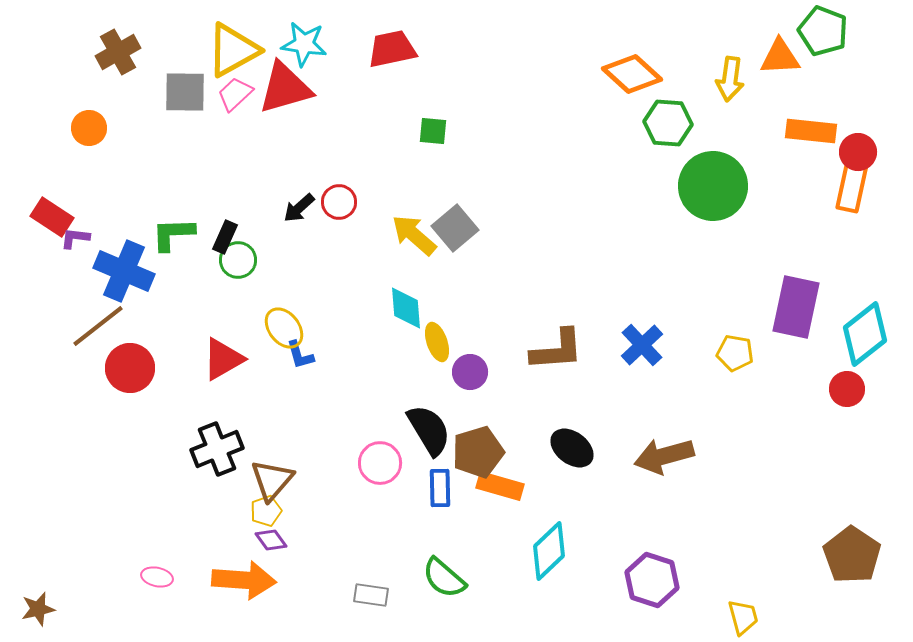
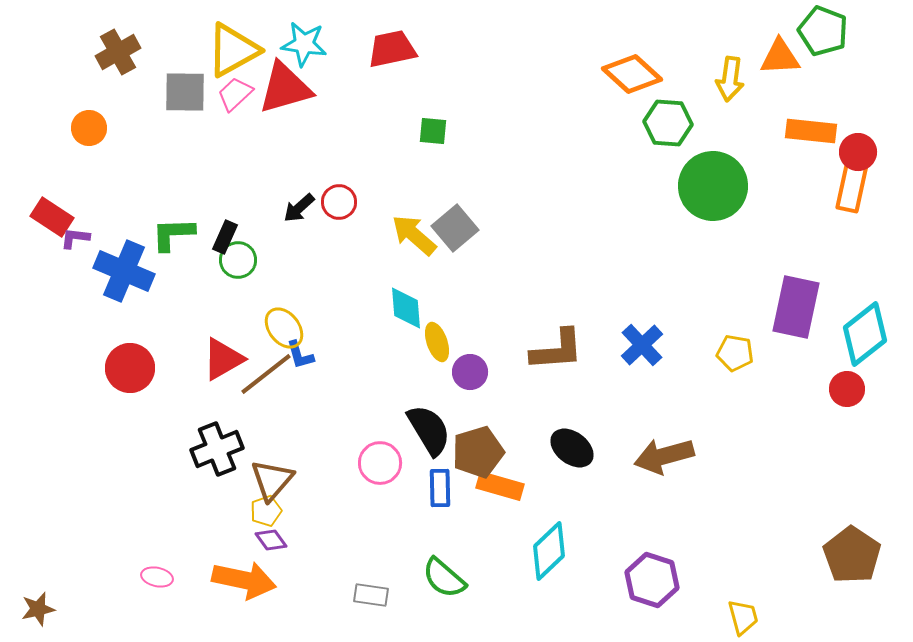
brown line at (98, 326): moved 168 px right, 48 px down
orange arrow at (244, 580): rotated 8 degrees clockwise
